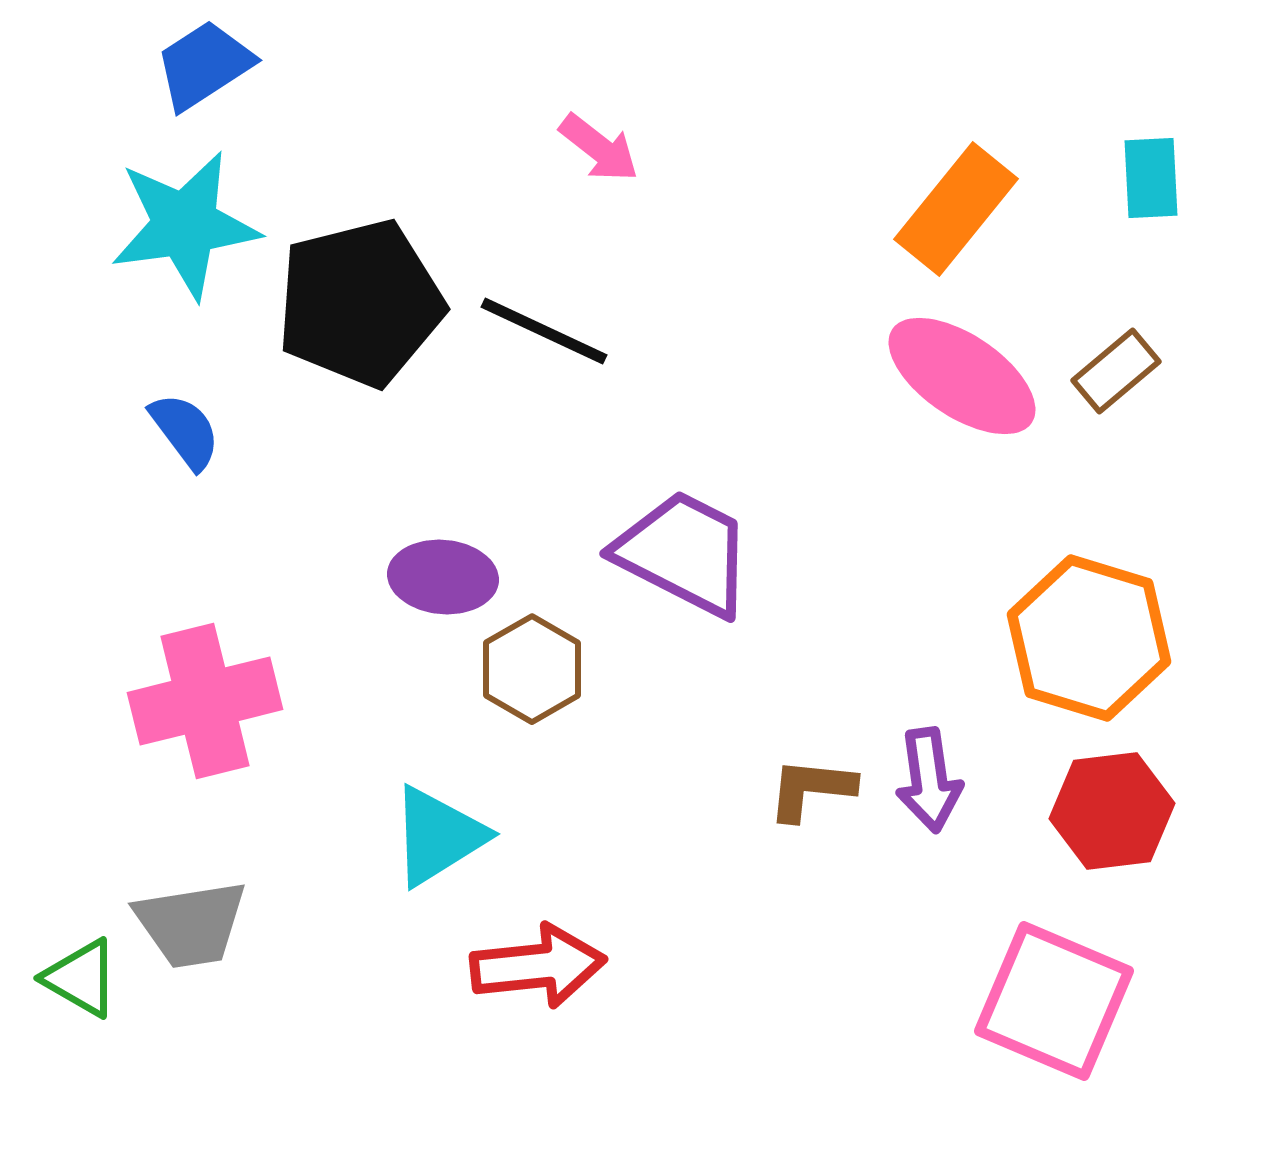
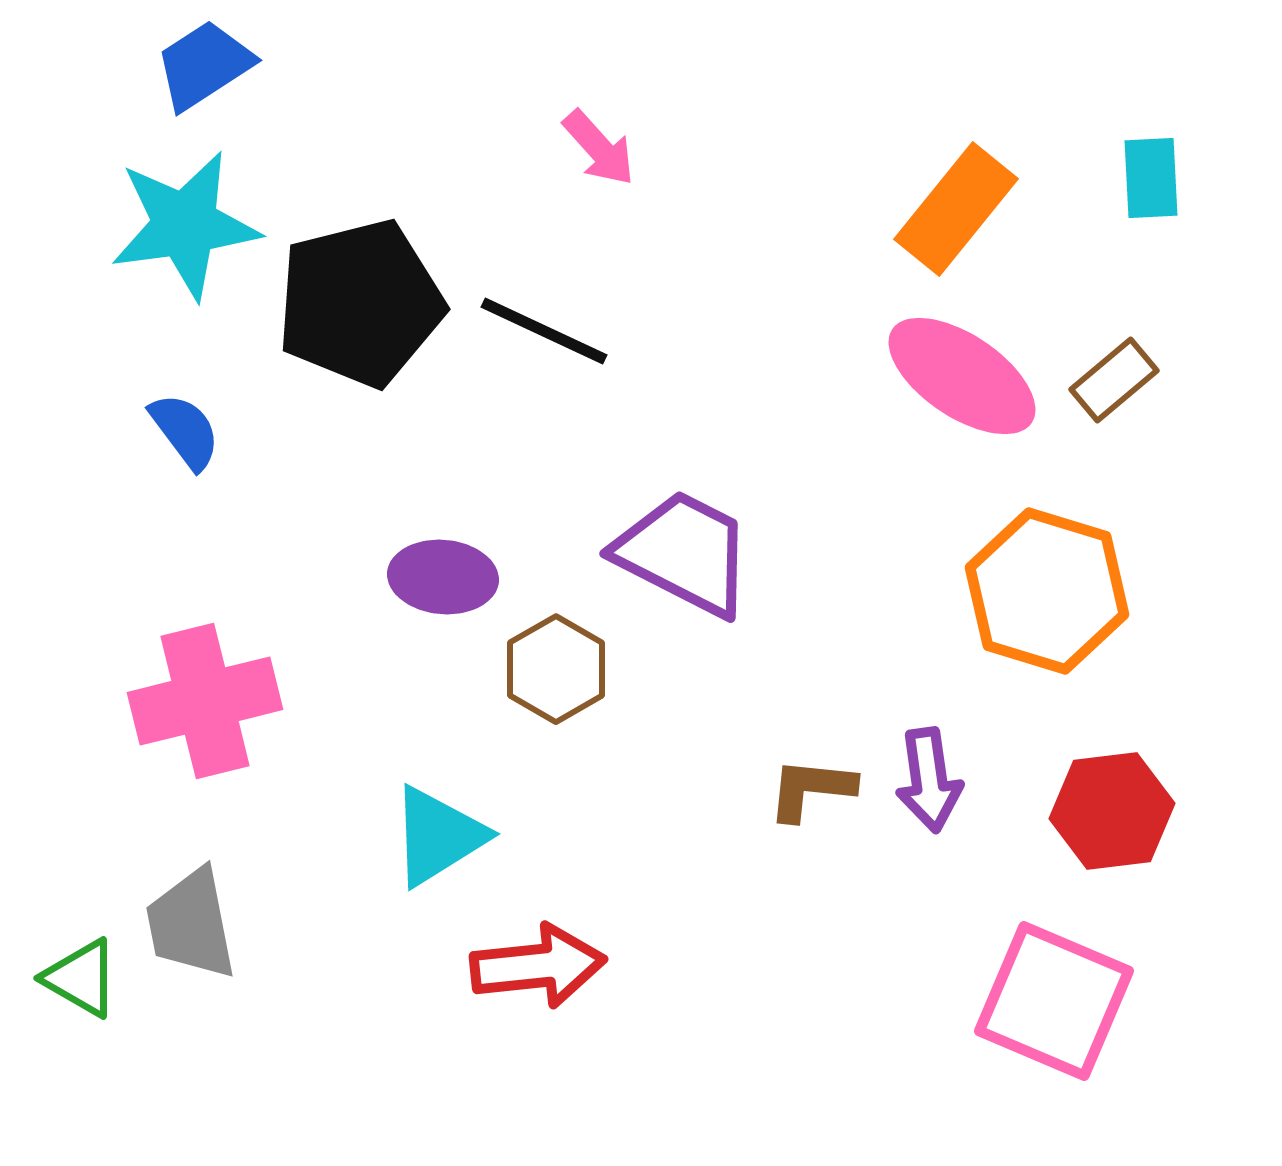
pink arrow: rotated 10 degrees clockwise
brown rectangle: moved 2 px left, 9 px down
orange hexagon: moved 42 px left, 47 px up
brown hexagon: moved 24 px right
gray trapezoid: rotated 88 degrees clockwise
